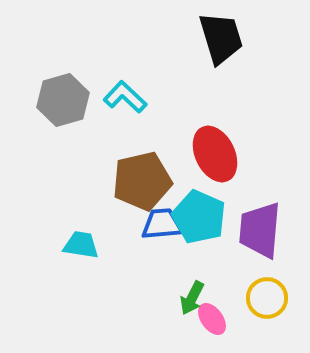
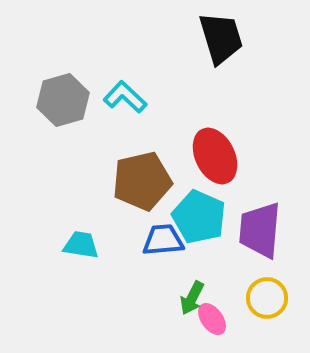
red ellipse: moved 2 px down
blue trapezoid: moved 1 px right, 16 px down
